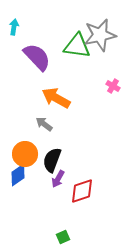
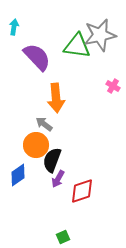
orange arrow: rotated 124 degrees counterclockwise
orange circle: moved 11 px right, 9 px up
